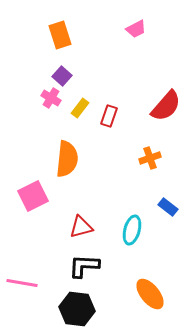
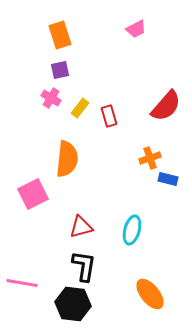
purple square: moved 2 px left, 6 px up; rotated 36 degrees clockwise
red rectangle: rotated 35 degrees counterclockwise
pink square: moved 2 px up
blue rectangle: moved 28 px up; rotated 24 degrees counterclockwise
black L-shape: rotated 96 degrees clockwise
black hexagon: moved 4 px left, 5 px up
